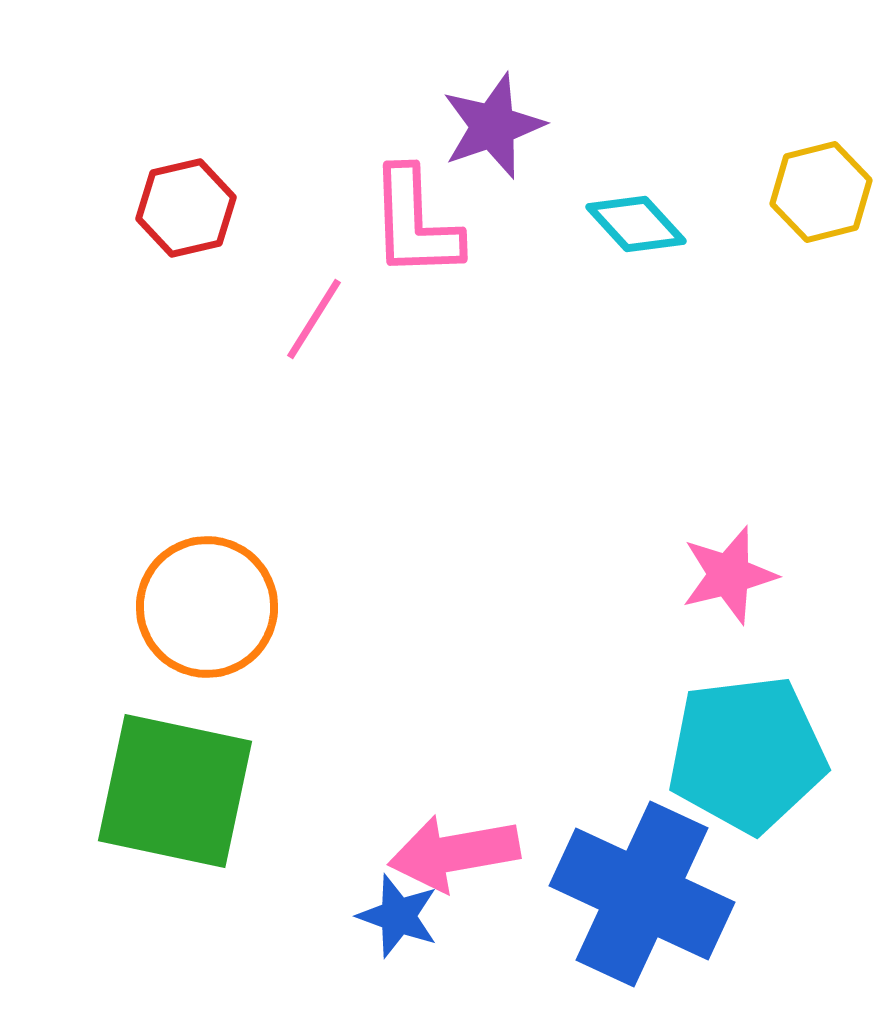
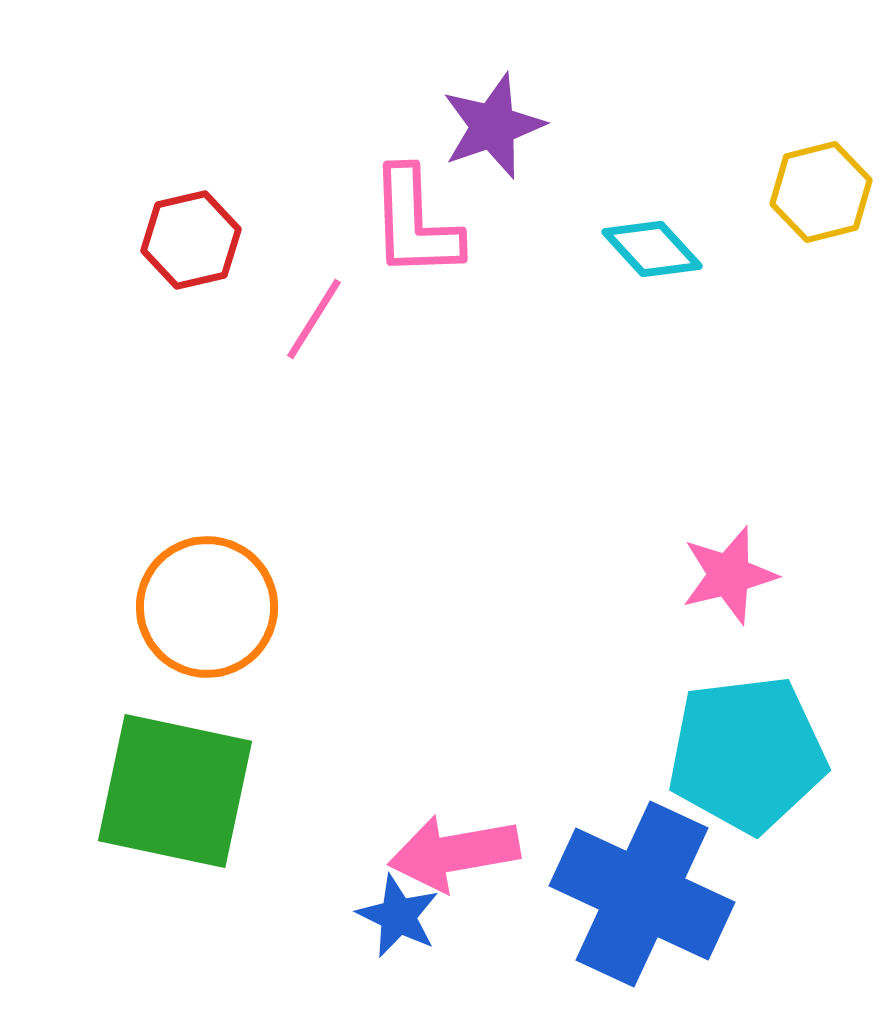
red hexagon: moved 5 px right, 32 px down
cyan diamond: moved 16 px right, 25 px down
blue star: rotated 6 degrees clockwise
